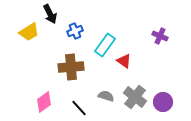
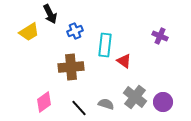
cyan rectangle: rotated 30 degrees counterclockwise
gray semicircle: moved 8 px down
